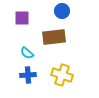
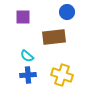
blue circle: moved 5 px right, 1 px down
purple square: moved 1 px right, 1 px up
cyan semicircle: moved 3 px down
